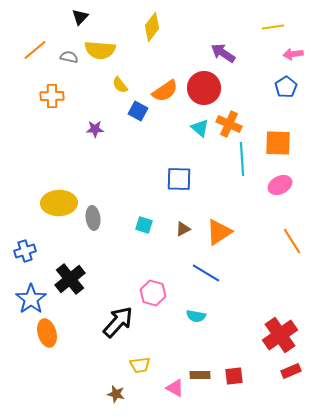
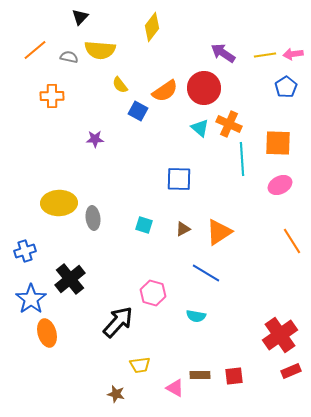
yellow line at (273, 27): moved 8 px left, 28 px down
purple star at (95, 129): moved 10 px down
